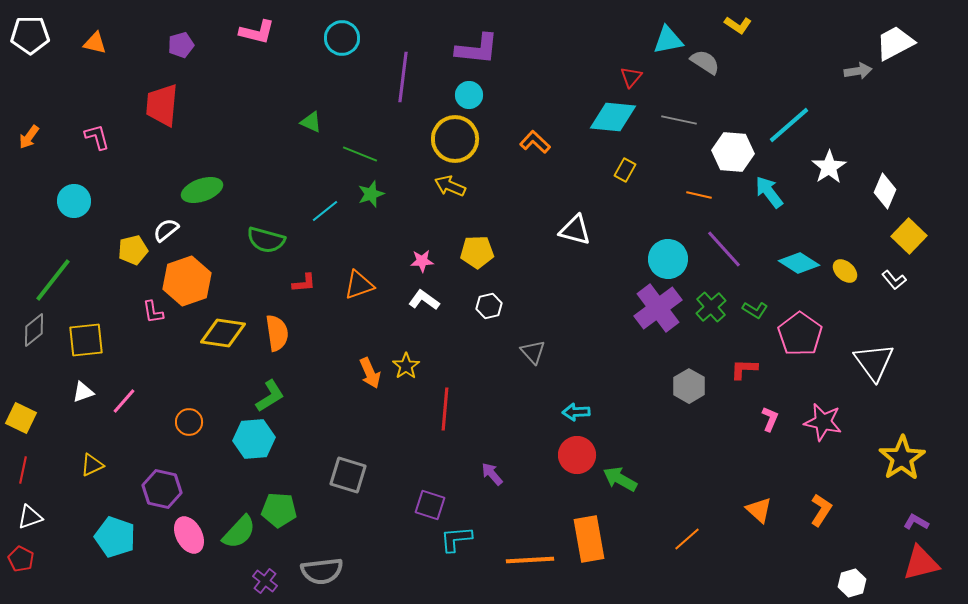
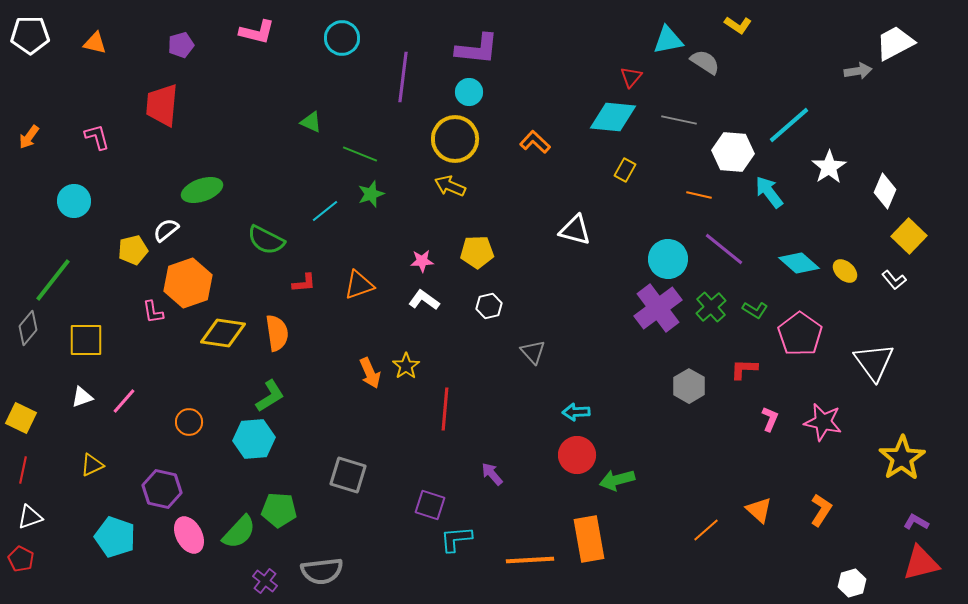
cyan circle at (469, 95): moved 3 px up
green semicircle at (266, 240): rotated 12 degrees clockwise
purple line at (724, 249): rotated 9 degrees counterclockwise
cyan diamond at (799, 263): rotated 9 degrees clockwise
orange hexagon at (187, 281): moved 1 px right, 2 px down
gray diamond at (34, 330): moved 6 px left, 2 px up; rotated 12 degrees counterclockwise
yellow square at (86, 340): rotated 6 degrees clockwise
white triangle at (83, 392): moved 1 px left, 5 px down
green arrow at (620, 479): moved 3 px left, 1 px down; rotated 44 degrees counterclockwise
orange line at (687, 539): moved 19 px right, 9 px up
